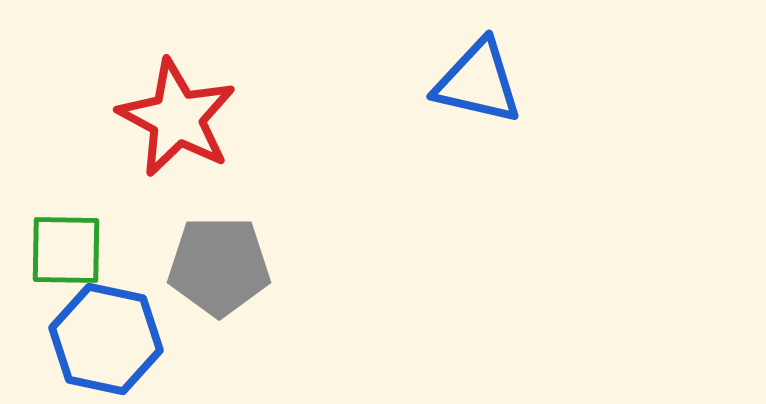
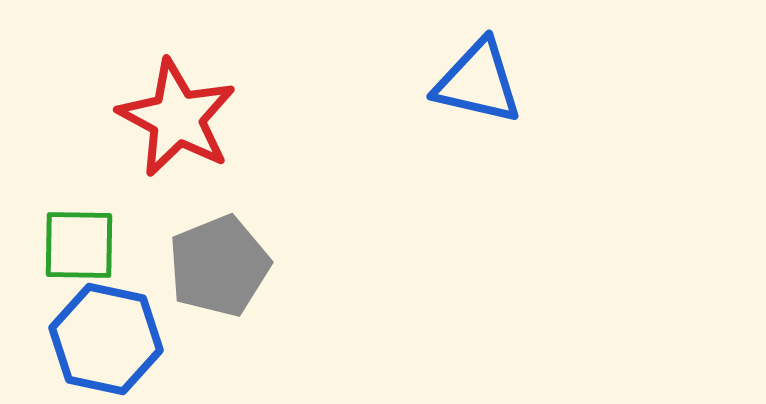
green square: moved 13 px right, 5 px up
gray pentagon: rotated 22 degrees counterclockwise
